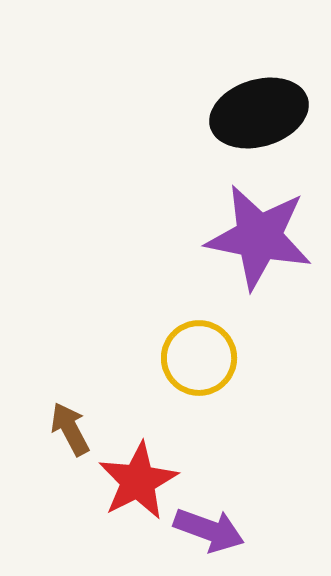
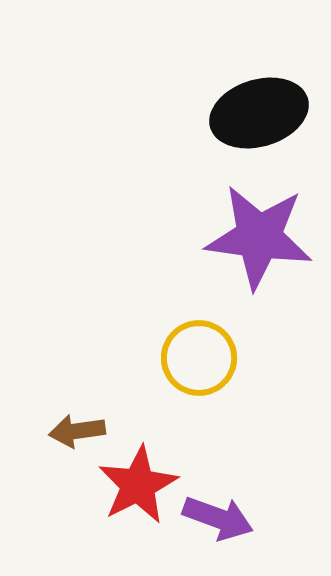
purple star: rotated 3 degrees counterclockwise
brown arrow: moved 7 px right, 2 px down; rotated 70 degrees counterclockwise
red star: moved 4 px down
purple arrow: moved 9 px right, 12 px up
